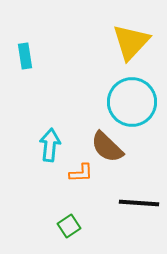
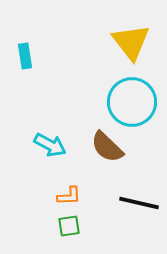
yellow triangle: rotated 21 degrees counterclockwise
cyan arrow: rotated 112 degrees clockwise
orange L-shape: moved 12 px left, 23 px down
black line: rotated 9 degrees clockwise
green square: rotated 25 degrees clockwise
